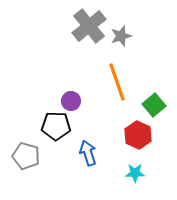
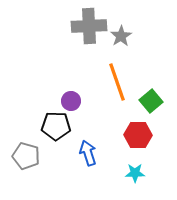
gray cross: rotated 36 degrees clockwise
gray star: rotated 15 degrees counterclockwise
green square: moved 3 px left, 4 px up
red hexagon: rotated 24 degrees counterclockwise
